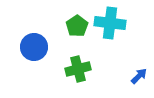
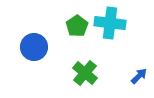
green cross: moved 7 px right, 4 px down; rotated 35 degrees counterclockwise
